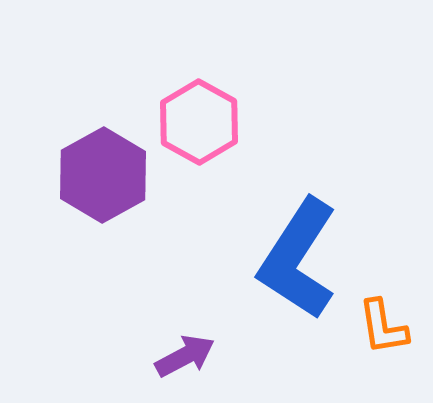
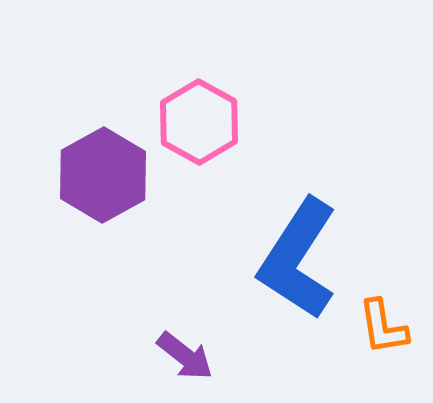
purple arrow: rotated 66 degrees clockwise
